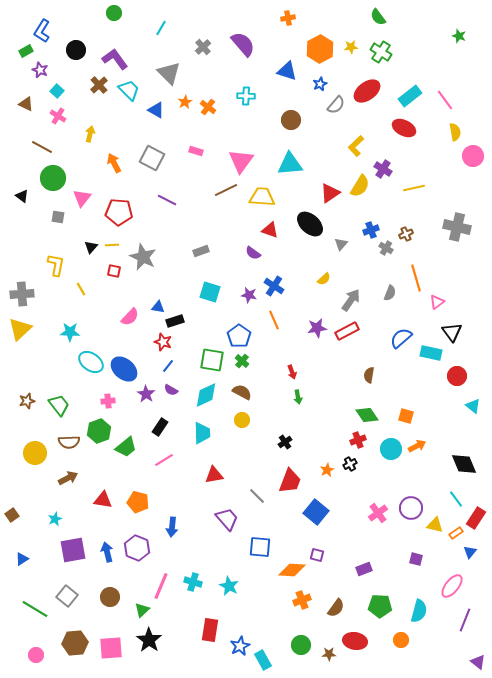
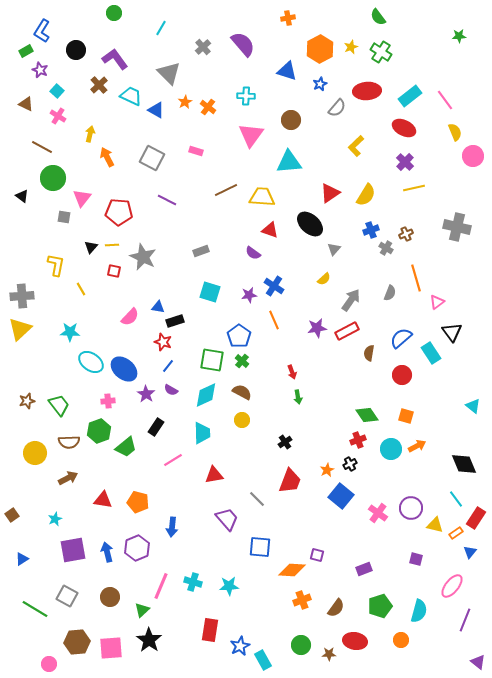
green star at (459, 36): rotated 24 degrees counterclockwise
yellow star at (351, 47): rotated 16 degrees counterclockwise
cyan trapezoid at (129, 90): moved 2 px right, 6 px down; rotated 20 degrees counterclockwise
red ellipse at (367, 91): rotated 32 degrees clockwise
gray semicircle at (336, 105): moved 1 px right, 3 px down
yellow semicircle at (455, 132): rotated 12 degrees counterclockwise
pink triangle at (241, 161): moved 10 px right, 26 px up
orange arrow at (114, 163): moved 7 px left, 6 px up
cyan triangle at (290, 164): moved 1 px left, 2 px up
purple cross at (383, 169): moved 22 px right, 7 px up; rotated 12 degrees clockwise
yellow semicircle at (360, 186): moved 6 px right, 9 px down
gray square at (58, 217): moved 6 px right
gray triangle at (341, 244): moved 7 px left, 5 px down
gray cross at (22, 294): moved 2 px down
purple star at (249, 295): rotated 21 degrees counterclockwise
cyan rectangle at (431, 353): rotated 45 degrees clockwise
brown semicircle at (369, 375): moved 22 px up
red circle at (457, 376): moved 55 px left, 1 px up
black rectangle at (160, 427): moved 4 px left
pink line at (164, 460): moved 9 px right
gray line at (257, 496): moved 3 px down
blue square at (316, 512): moved 25 px right, 16 px up
pink cross at (378, 513): rotated 18 degrees counterclockwise
purple hexagon at (137, 548): rotated 15 degrees clockwise
cyan star at (229, 586): rotated 30 degrees counterclockwise
gray square at (67, 596): rotated 10 degrees counterclockwise
green pentagon at (380, 606): rotated 20 degrees counterclockwise
brown hexagon at (75, 643): moved 2 px right, 1 px up
pink circle at (36, 655): moved 13 px right, 9 px down
